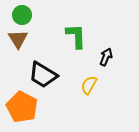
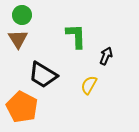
black arrow: moved 1 px up
